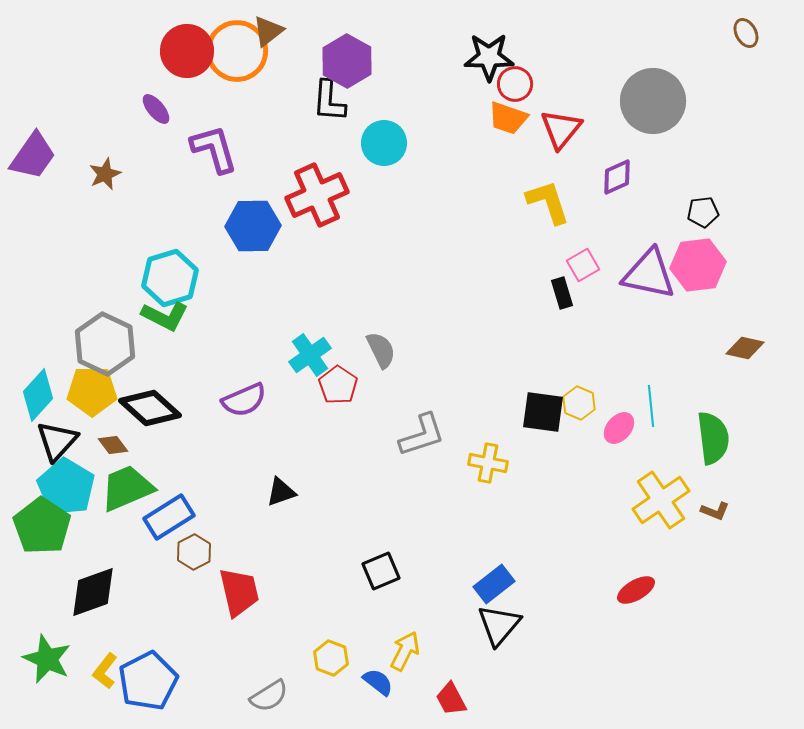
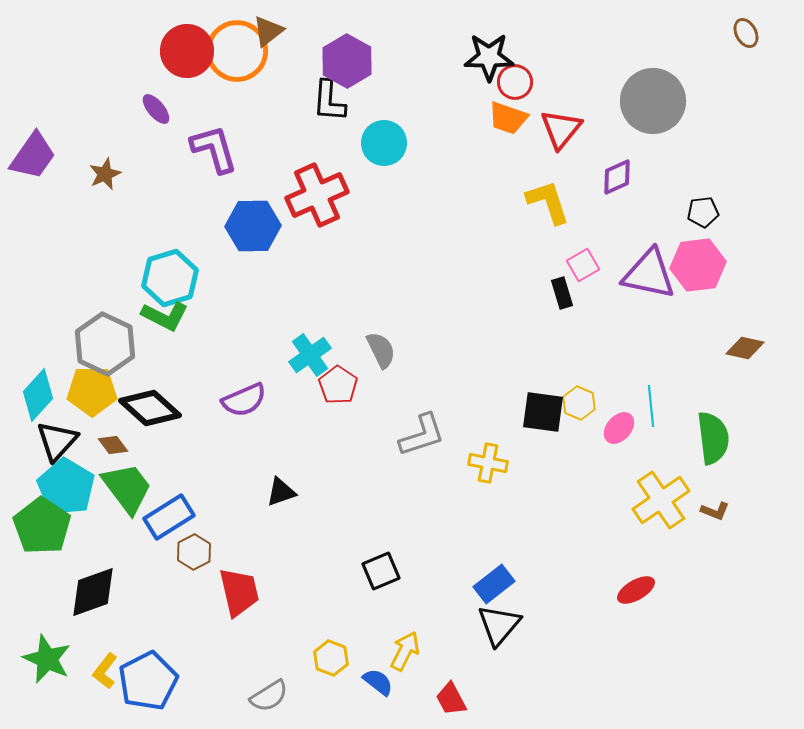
red circle at (515, 84): moved 2 px up
green trapezoid at (127, 488): rotated 76 degrees clockwise
